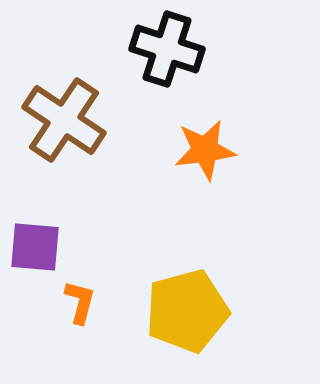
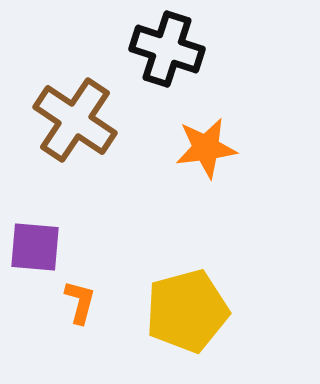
brown cross: moved 11 px right
orange star: moved 1 px right, 2 px up
